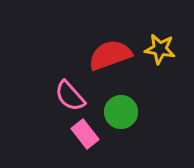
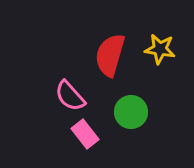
red semicircle: rotated 54 degrees counterclockwise
green circle: moved 10 px right
